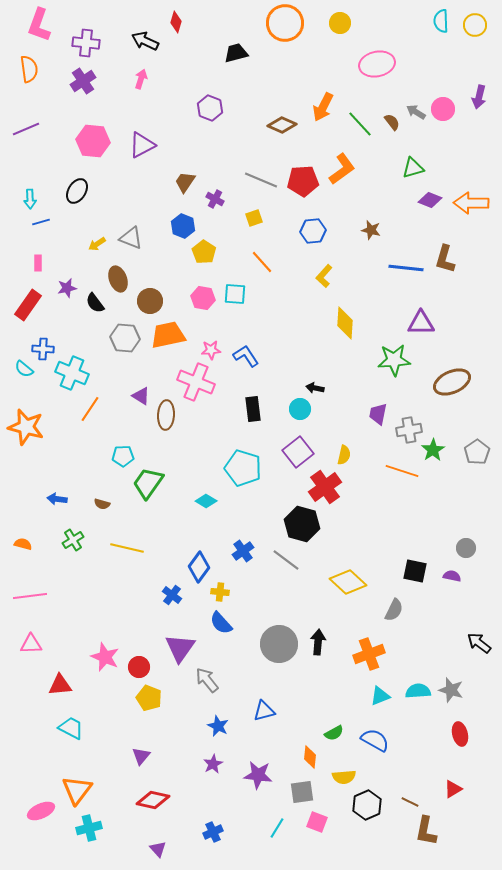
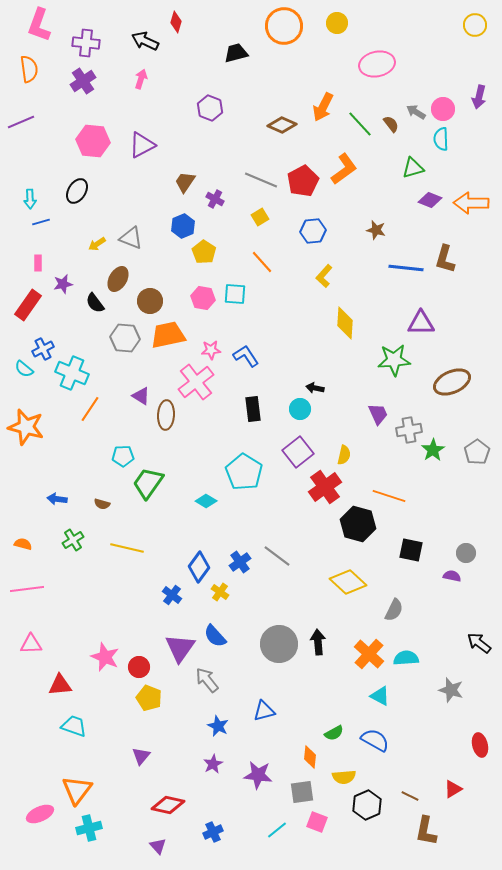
cyan semicircle at (441, 21): moved 118 px down
orange circle at (285, 23): moved 1 px left, 3 px down
yellow circle at (340, 23): moved 3 px left
brown semicircle at (392, 122): moved 1 px left, 2 px down
purple line at (26, 129): moved 5 px left, 7 px up
orange L-shape at (342, 169): moved 2 px right
red pentagon at (303, 181): rotated 24 degrees counterclockwise
yellow square at (254, 218): moved 6 px right, 1 px up; rotated 12 degrees counterclockwise
blue hexagon at (183, 226): rotated 15 degrees clockwise
brown star at (371, 230): moved 5 px right
brown ellipse at (118, 279): rotated 50 degrees clockwise
purple star at (67, 288): moved 4 px left, 4 px up
blue cross at (43, 349): rotated 30 degrees counterclockwise
pink cross at (196, 382): rotated 30 degrees clockwise
purple trapezoid at (378, 414): rotated 145 degrees clockwise
cyan pentagon at (243, 468): moved 1 px right, 4 px down; rotated 15 degrees clockwise
orange line at (402, 471): moved 13 px left, 25 px down
black hexagon at (302, 524): moved 56 px right
gray circle at (466, 548): moved 5 px down
blue cross at (243, 551): moved 3 px left, 11 px down
gray line at (286, 560): moved 9 px left, 4 px up
black square at (415, 571): moved 4 px left, 21 px up
yellow cross at (220, 592): rotated 30 degrees clockwise
pink line at (30, 596): moved 3 px left, 7 px up
blue semicircle at (221, 623): moved 6 px left, 13 px down
black arrow at (318, 642): rotated 10 degrees counterclockwise
orange cross at (369, 654): rotated 28 degrees counterclockwise
cyan semicircle at (418, 691): moved 12 px left, 33 px up
cyan triangle at (380, 696): rotated 50 degrees clockwise
cyan trapezoid at (71, 728): moved 3 px right, 2 px up; rotated 8 degrees counterclockwise
red ellipse at (460, 734): moved 20 px right, 11 px down
red diamond at (153, 800): moved 15 px right, 5 px down
brown line at (410, 802): moved 6 px up
pink ellipse at (41, 811): moved 1 px left, 3 px down
cyan line at (277, 828): moved 2 px down; rotated 20 degrees clockwise
purple triangle at (158, 849): moved 3 px up
